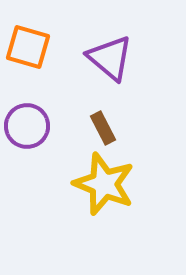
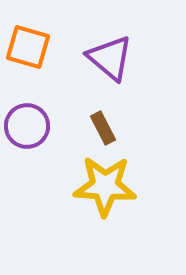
yellow star: moved 1 px right, 2 px down; rotated 18 degrees counterclockwise
